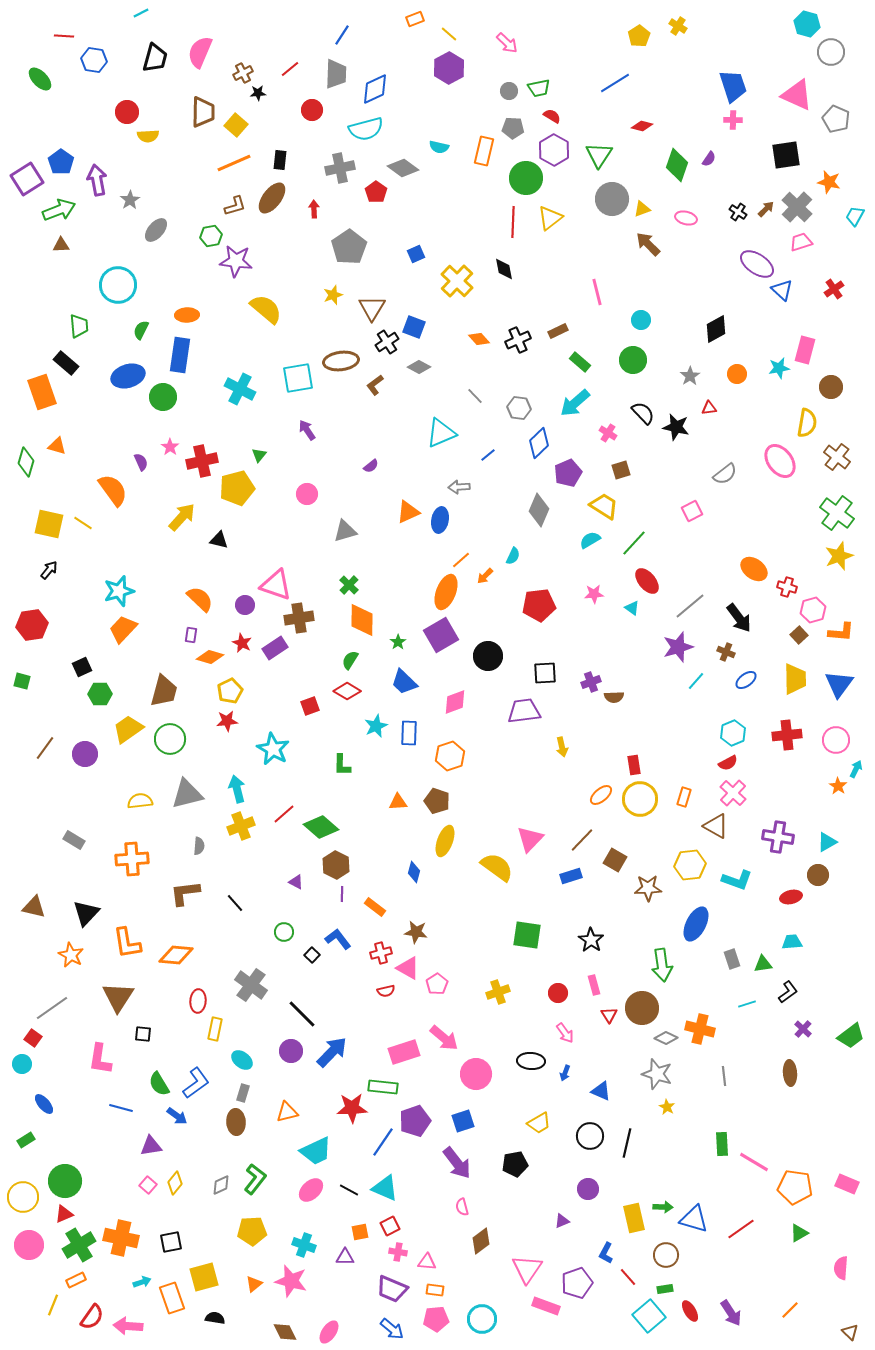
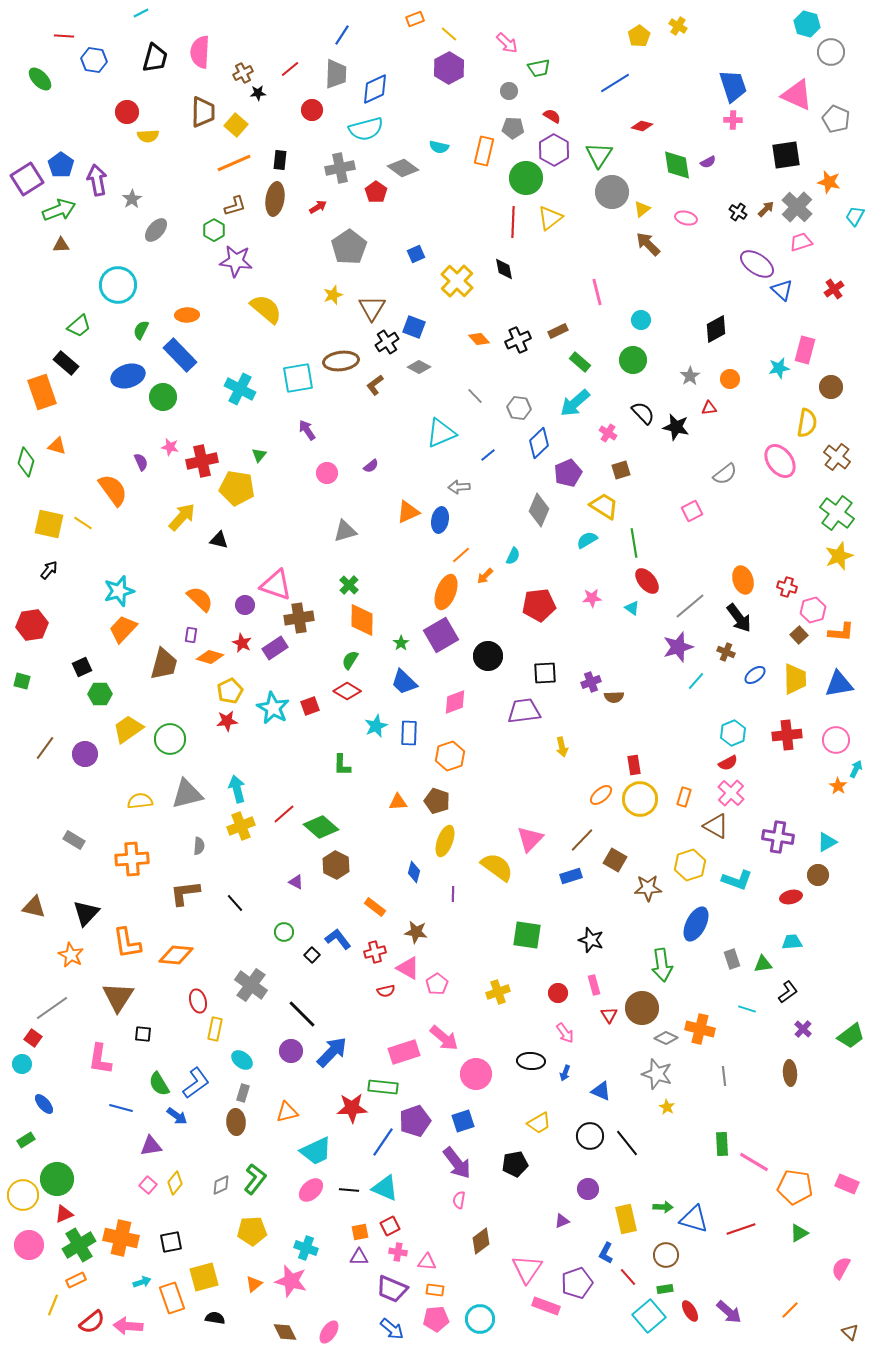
pink semicircle at (200, 52): rotated 20 degrees counterclockwise
green trapezoid at (539, 88): moved 20 px up
purple semicircle at (709, 159): moved 1 px left, 3 px down; rotated 28 degrees clockwise
blue pentagon at (61, 162): moved 3 px down
green diamond at (677, 165): rotated 28 degrees counterclockwise
brown ellipse at (272, 198): moved 3 px right, 1 px down; rotated 28 degrees counterclockwise
gray circle at (612, 199): moved 7 px up
gray star at (130, 200): moved 2 px right, 1 px up
red arrow at (314, 209): moved 4 px right, 2 px up; rotated 60 degrees clockwise
yellow triangle at (642, 209): rotated 18 degrees counterclockwise
green hexagon at (211, 236): moved 3 px right, 6 px up; rotated 20 degrees counterclockwise
green trapezoid at (79, 326): rotated 55 degrees clockwise
blue rectangle at (180, 355): rotated 52 degrees counterclockwise
orange circle at (737, 374): moved 7 px left, 5 px down
pink star at (170, 447): rotated 24 degrees counterclockwise
yellow pentagon at (237, 488): rotated 24 degrees clockwise
pink circle at (307, 494): moved 20 px right, 21 px up
cyan semicircle at (590, 540): moved 3 px left
green line at (634, 543): rotated 52 degrees counterclockwise
orange line at (461, 560): moved 5 px up
orange ellipse at (754, 569): moved 11 px left, 11 px down; rotated 36 degrees clockwise
pink star at (594, 594): moved 2 px left, 4 px down
green star at (398, 642): moved 3 px right, 1 px down
blue ellipse at (746, 680): moved 9 px right, 5 px up
blue triangle at (839, 684): rotated 44 degrees clockwise
brown trapezoid at (164, 691): moved 27 px up
cyan star at (273, 749): moved 41 px up
pink cross at (733, 793): moved 2 px left
yellow hexagon at (690, 865): rotated 12 degrees counterclockwise
purple line at (342, 894): moved 111 px right
black star at (591, 940): rotated 15 degrees counterclockwise
red cross at (381, 953): moved 6 px left, 1 px up
red ellipse at (198, 1001): rotated 20 degrees counterclockwise
cyan line at (747, 1004): moved 5 px down; rotated 36 degrees clockwise
black line at (627, 1143): rotated 52 degrees counterclockwise
green circle at (65, 1181): moved 8 px left, 2 px up
black line at (349, 1190): rotated 24 degrees counterclockwise
yellow circle at (23, 1197): moved 2 px up
pink semicircle at (462, 1207): moved 3 px left, 7 px up; rotated 24 degrees clockwise
yellow rectangle at (634, 1218): moved 8 px left, 1 px down
red line at (741, 1229): rotated 16 degrees clockwise
cyan cross at (304, 1245): moved 2 px right, 3 px down
purple triangle at (345, 1257): moved 14 px right
pink semicircle at (841, 1268): rotated 25 degrees clockwise
purple arrow at (731, 1313): moved 2 px left, 1 px up; rotated 16 degrees counterclockwise
red semicircle at (92, 1317): moved 5 px down; rotated 16 degrees clockwise
cyan circle at (482, 1319): moved 2 px left
